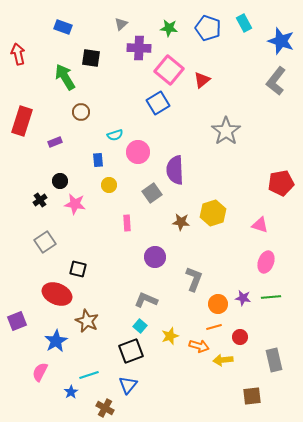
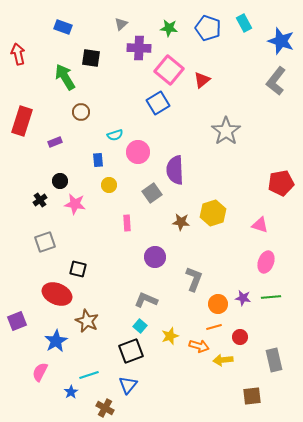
gray square at (45, 242): rotated 15 degrees clockwise
